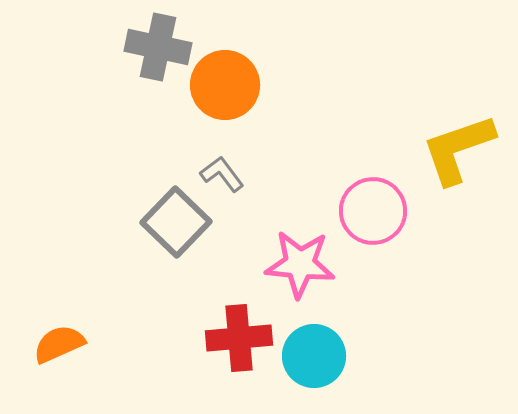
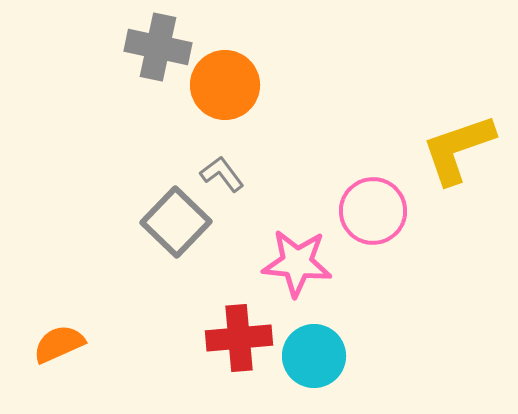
pink star: moved 3 px left, 1 px up
